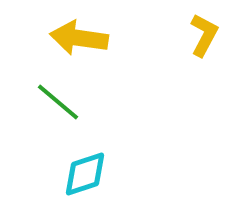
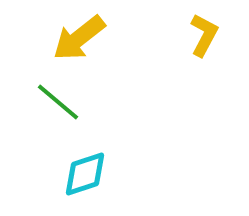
yellow arrow: rotated 46 degrees counterclockwise
